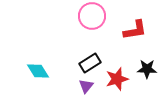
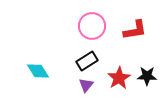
pink circle: moved 10 px down
black rectangle: moved 3 px left, 2 px up
black star: moved 7 px down
red star: moved 2 px right, 1 px up; rotated 15 degrees counterclockwise
purple triangle: moved 1 px up
